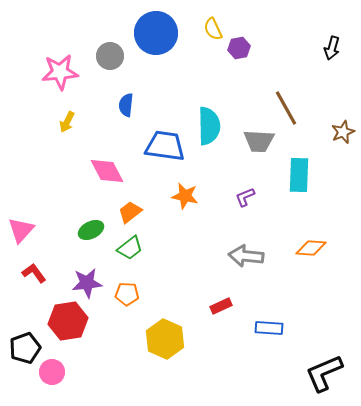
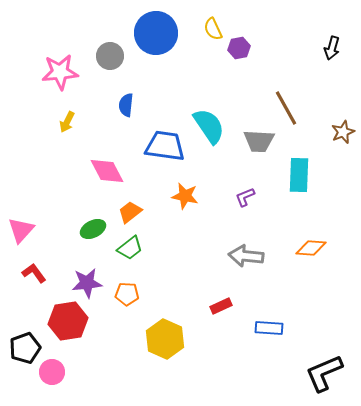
cyan semicircle: rotated 33 degrees counterclockwise
green ellipse: moved 2 px right, 1 px up
